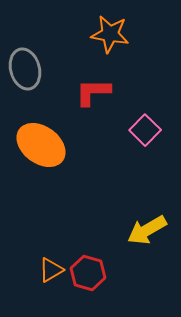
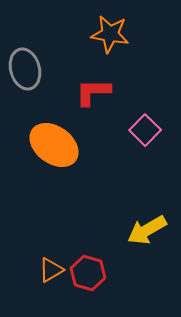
orange ellipse: moved 13 px right
